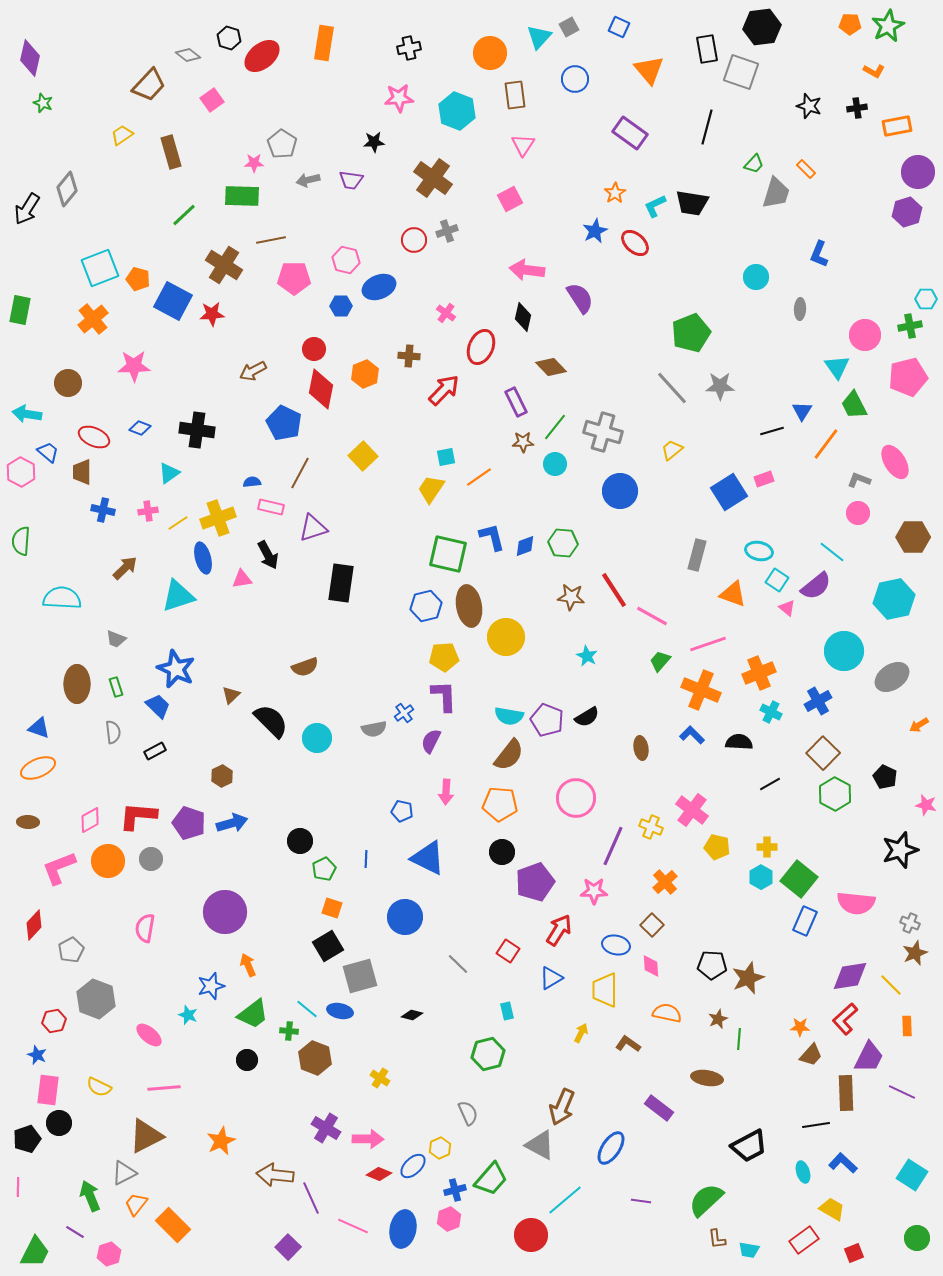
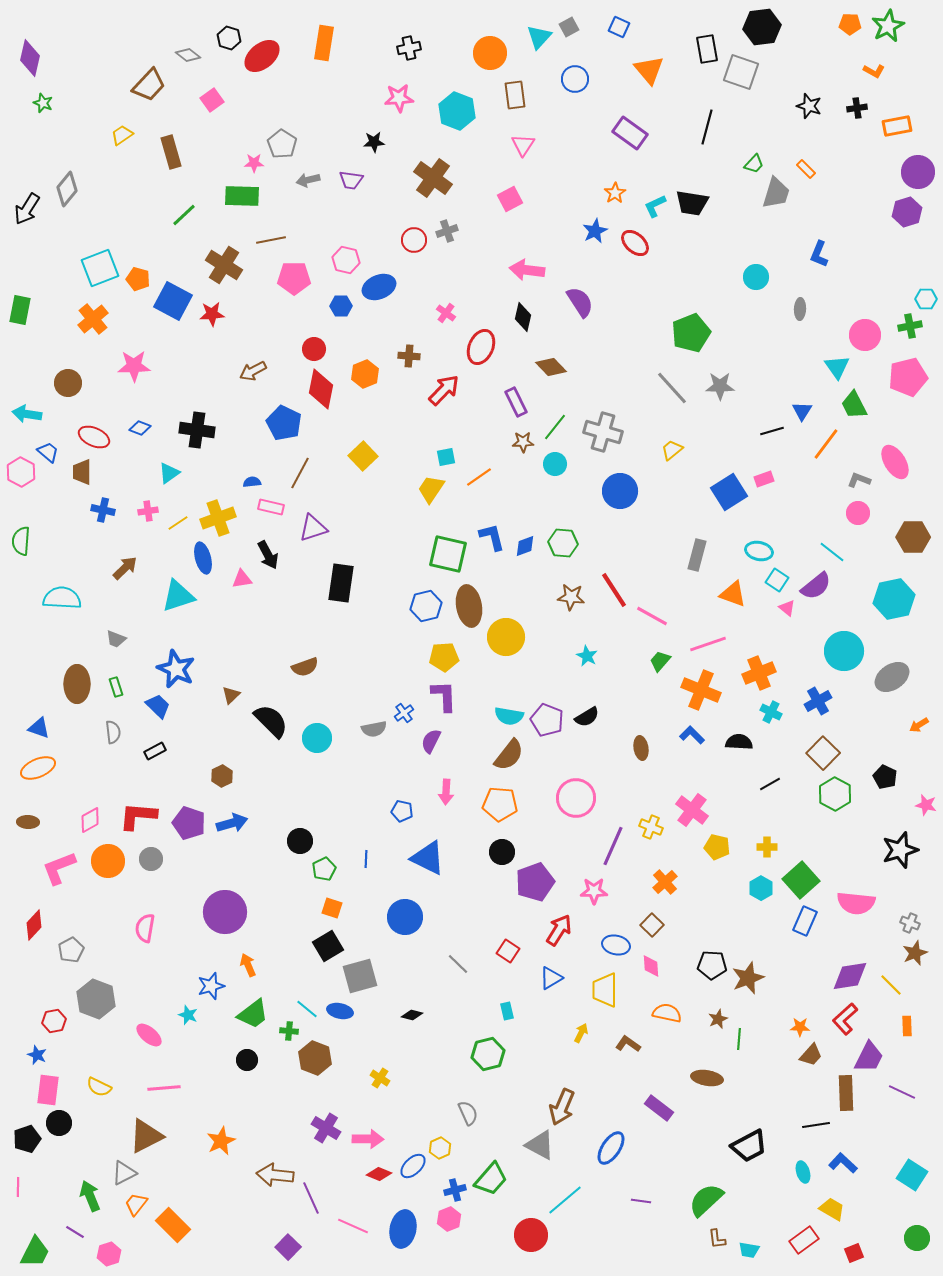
purple semicircle at (580, 298): moved 4 px down
cyan hexagon at (761, 877): moved 11 px down
green square at (799, 879): moved 2 px right, 1 px down; rotated 9 degrees clockwise
